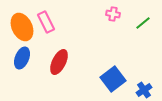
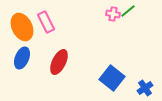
green line: moved 15 px left, 12 px up
blue square: moved 1 px left, 1 px up; rotated 15 degrees counterclockwise
blue cross: moved 1 px right, 2 px up
